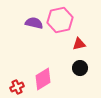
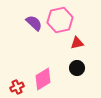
purple semicircle: rotated 30 degrees clockwise
red triangle: moved 2 px left, 1 px up
black circle: moved 3 px left
